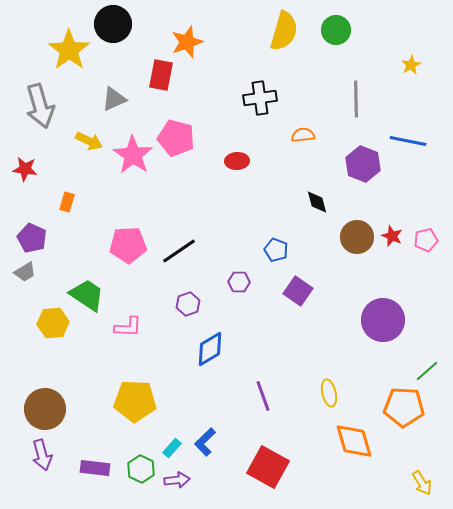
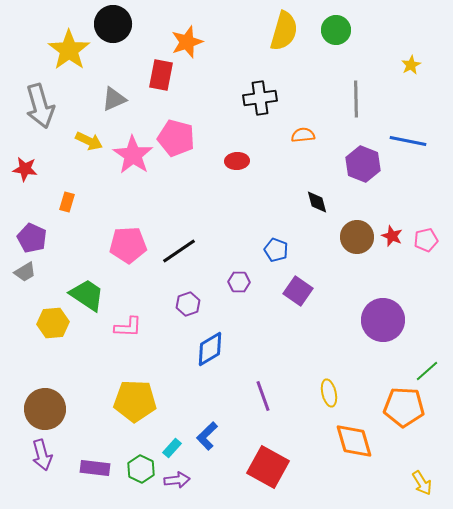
blue L-shape at (205, 442): moved 2 px right, 6 px up
